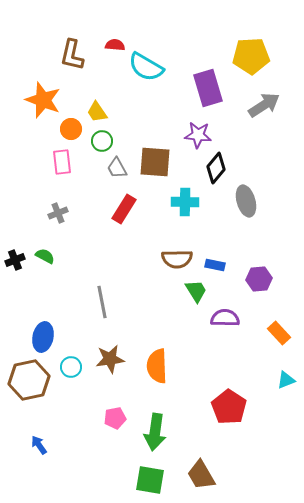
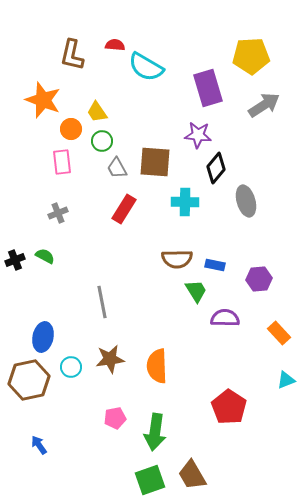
brown trapezoid: moved 9 px left
green square: rotated 28 degrees counterclockwise
